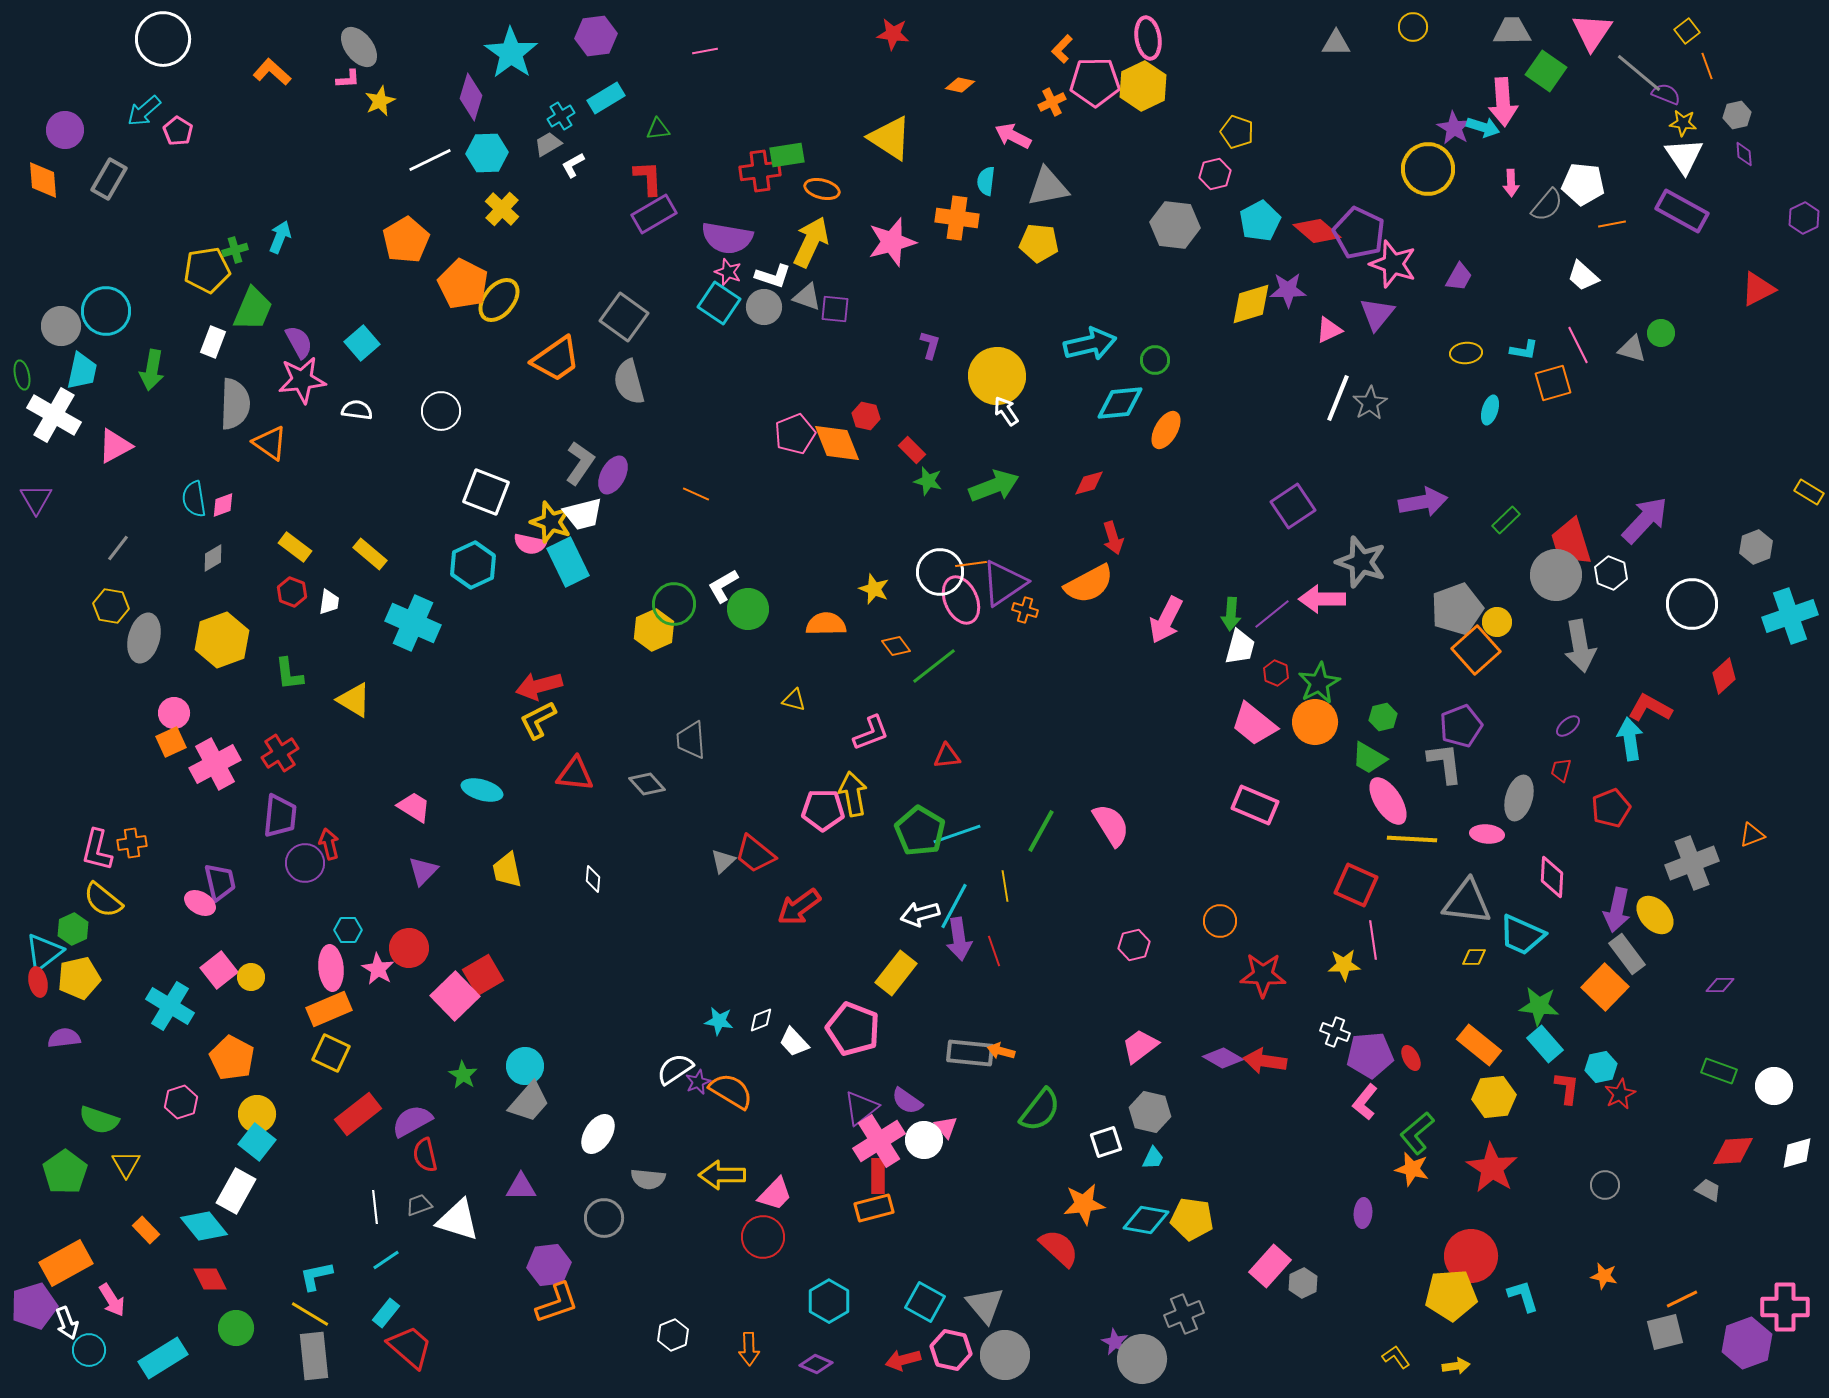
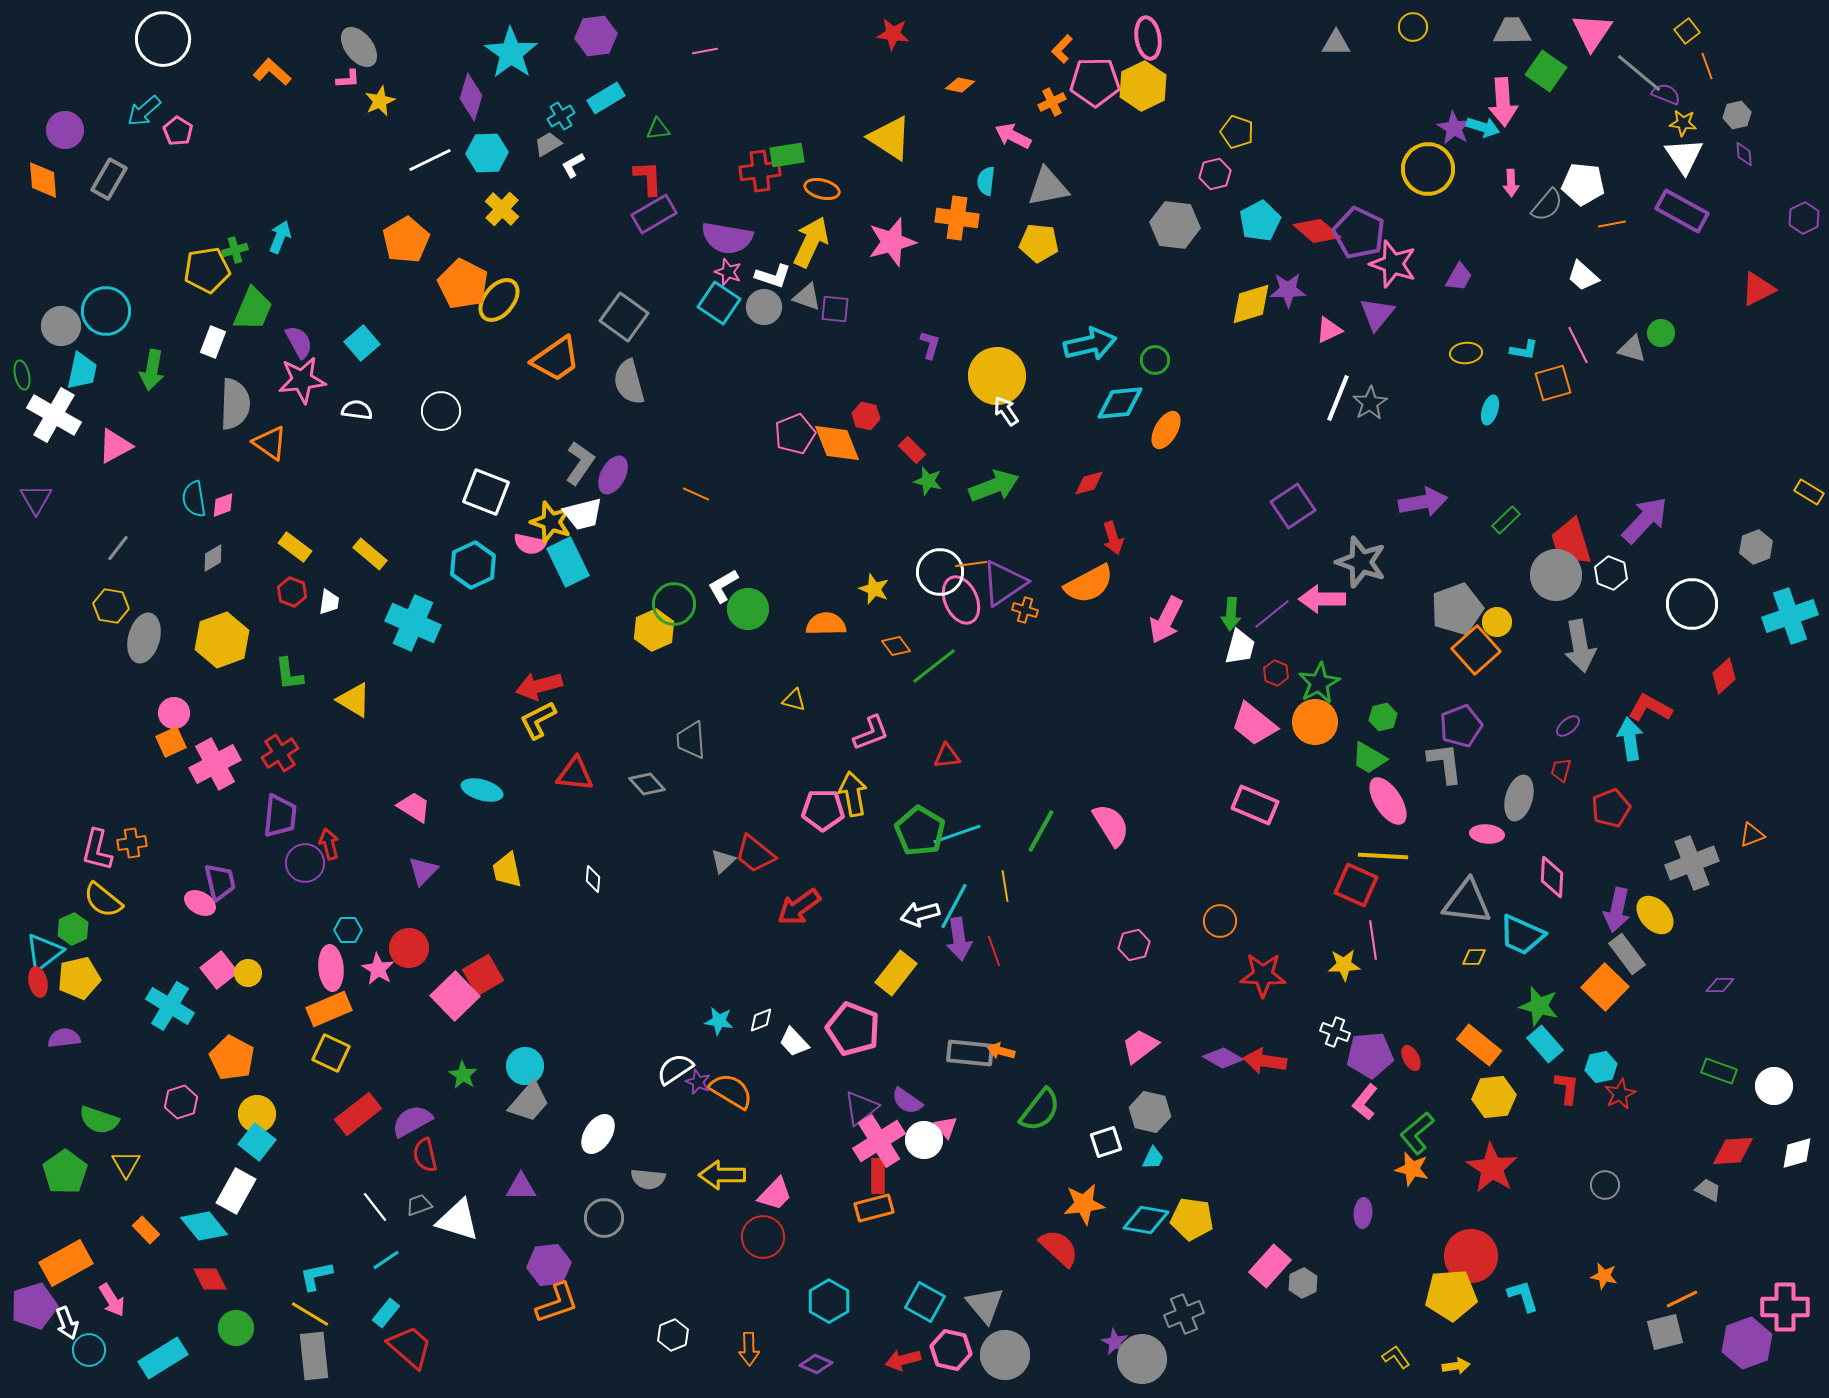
yellow line at (1412, 839): moved 29 px left, 17 px down
yellow circle at (251, 977): moved 3 px left, 4 px up
green star at (1539, 1006): rotated 9 degrees clockwise
purple star at (698, 1082): rotated 25 degrees counterclockwise
white line at (375, 1207): rotated 32 degrees counterclockwise
